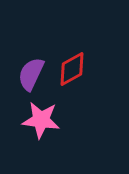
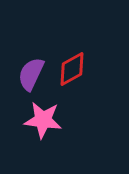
pink star: moved 2 px right
